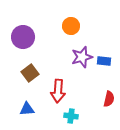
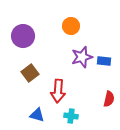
purple circle: moved 1 px up
blue triangle: moved 10 px right, 6 px down; rotated 21 degrees clockwise
